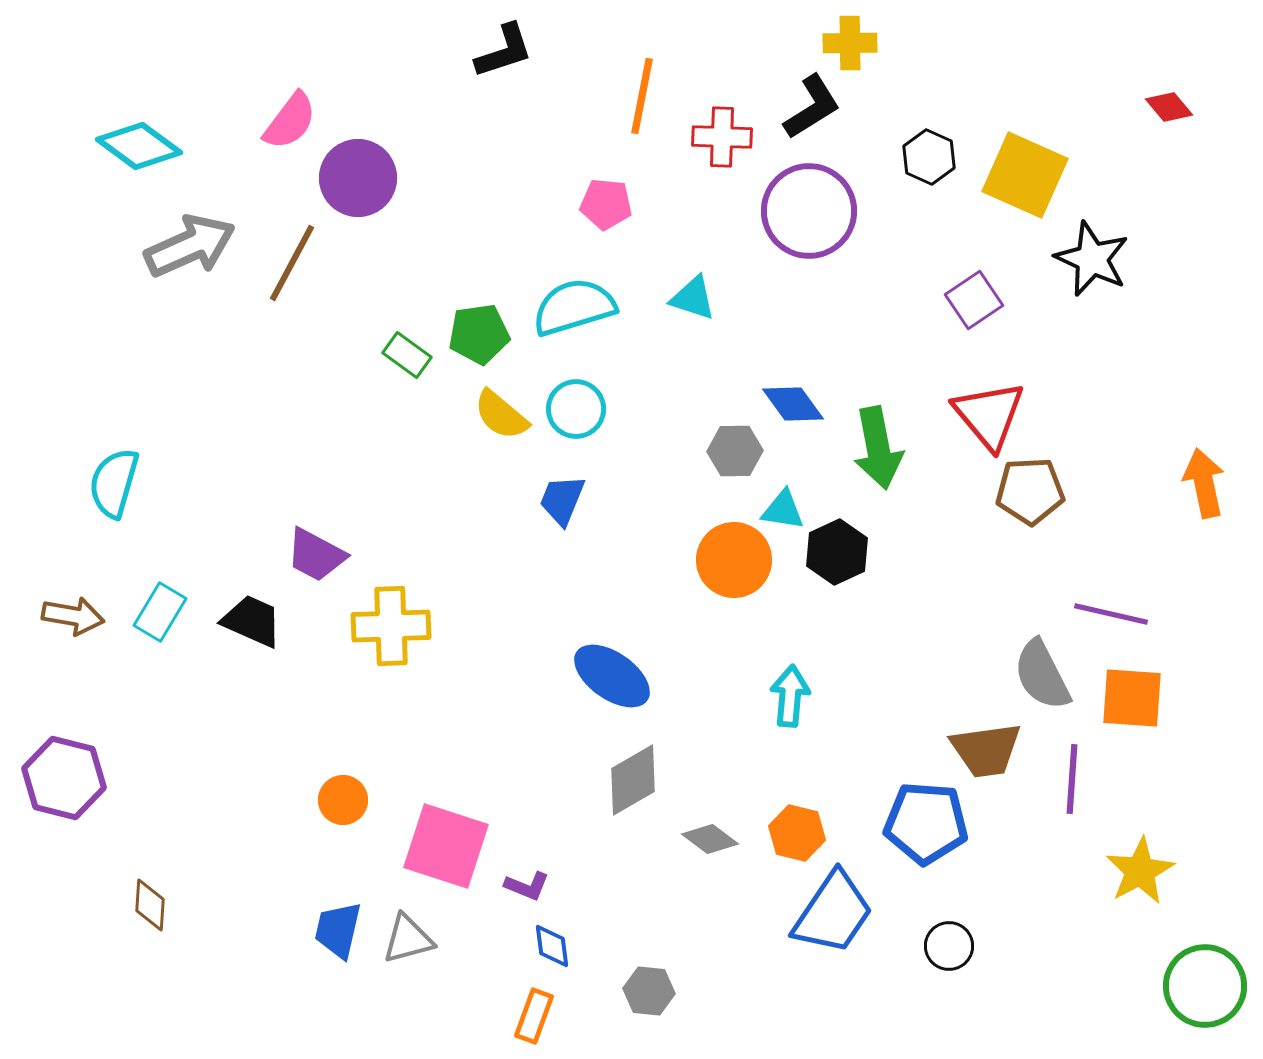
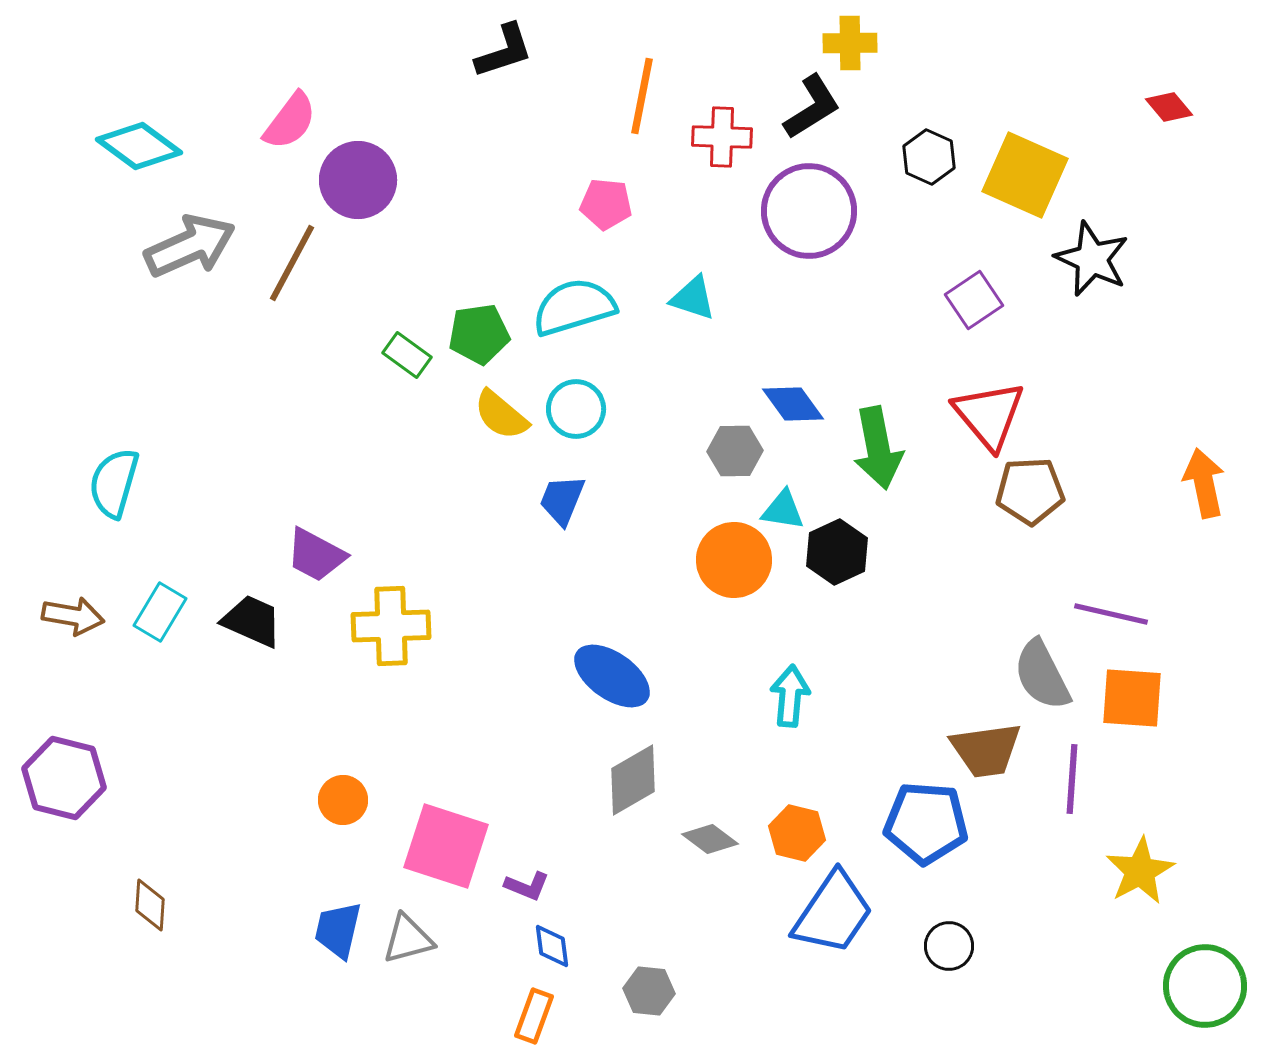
purple circle at (358, 178): moved 2 px down
